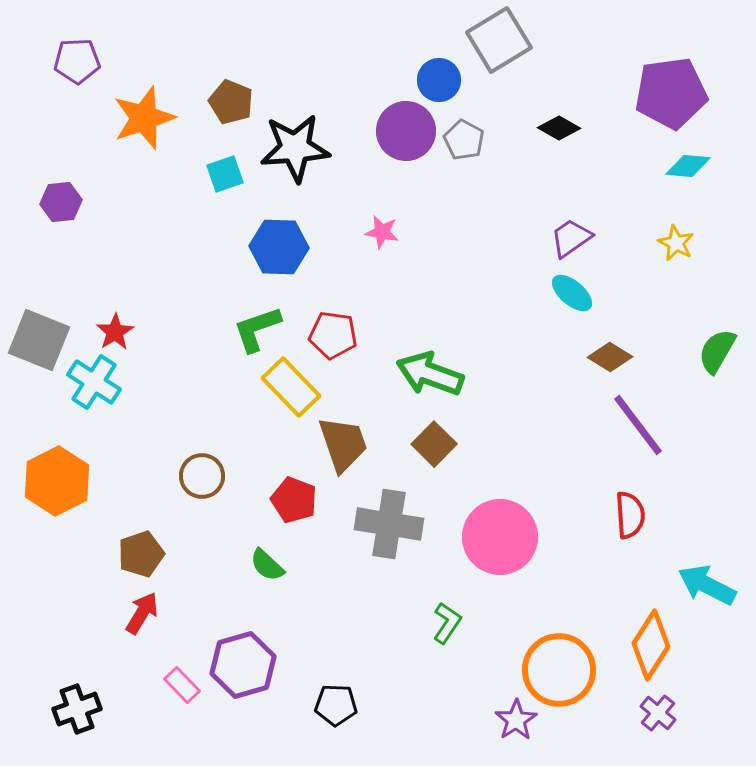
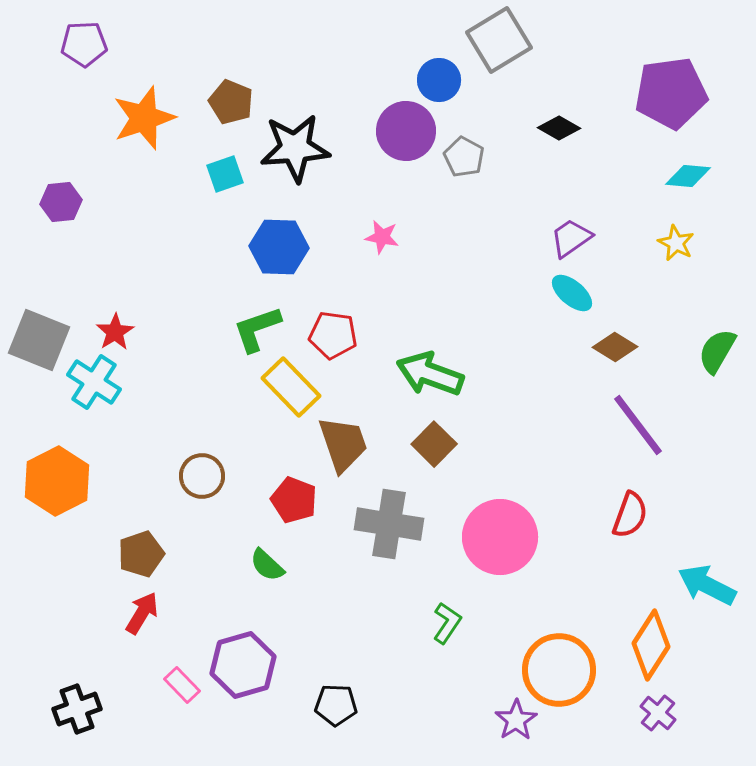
purple pentagon at (77, 61): moved 7 px right, 17 px up
gray pentagon at (464, 140): moved 17 px down
cyan diamond at (688, 166): moved 10 px down
pink star at (382, 232): moved 5 px down
brown diamond at (610, 357): moved 5 px right, 10 px up
red semicircle at (630, 515): rotated 24 degrees clockwise
